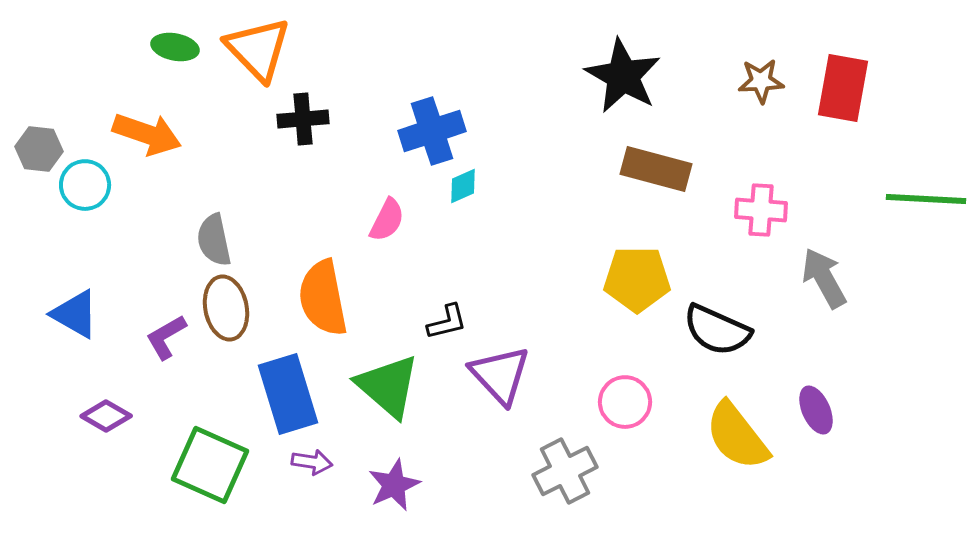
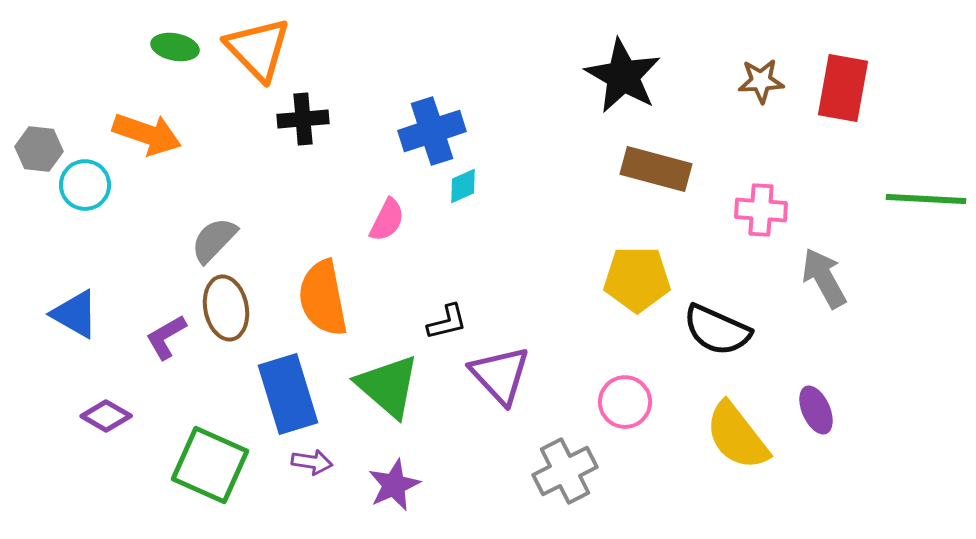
gray semicircle: rotated 56 degrees clockwise
